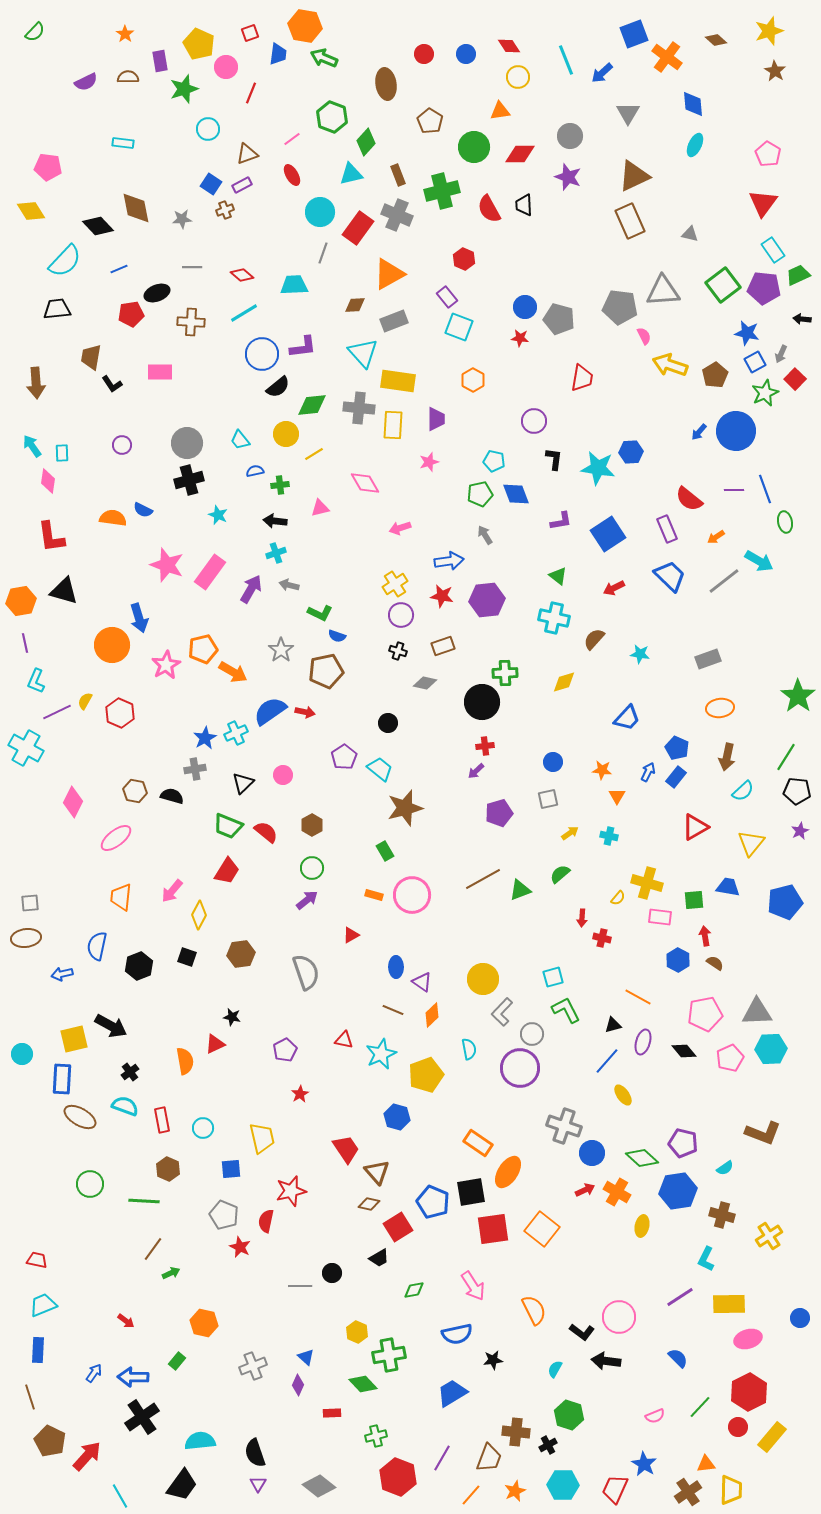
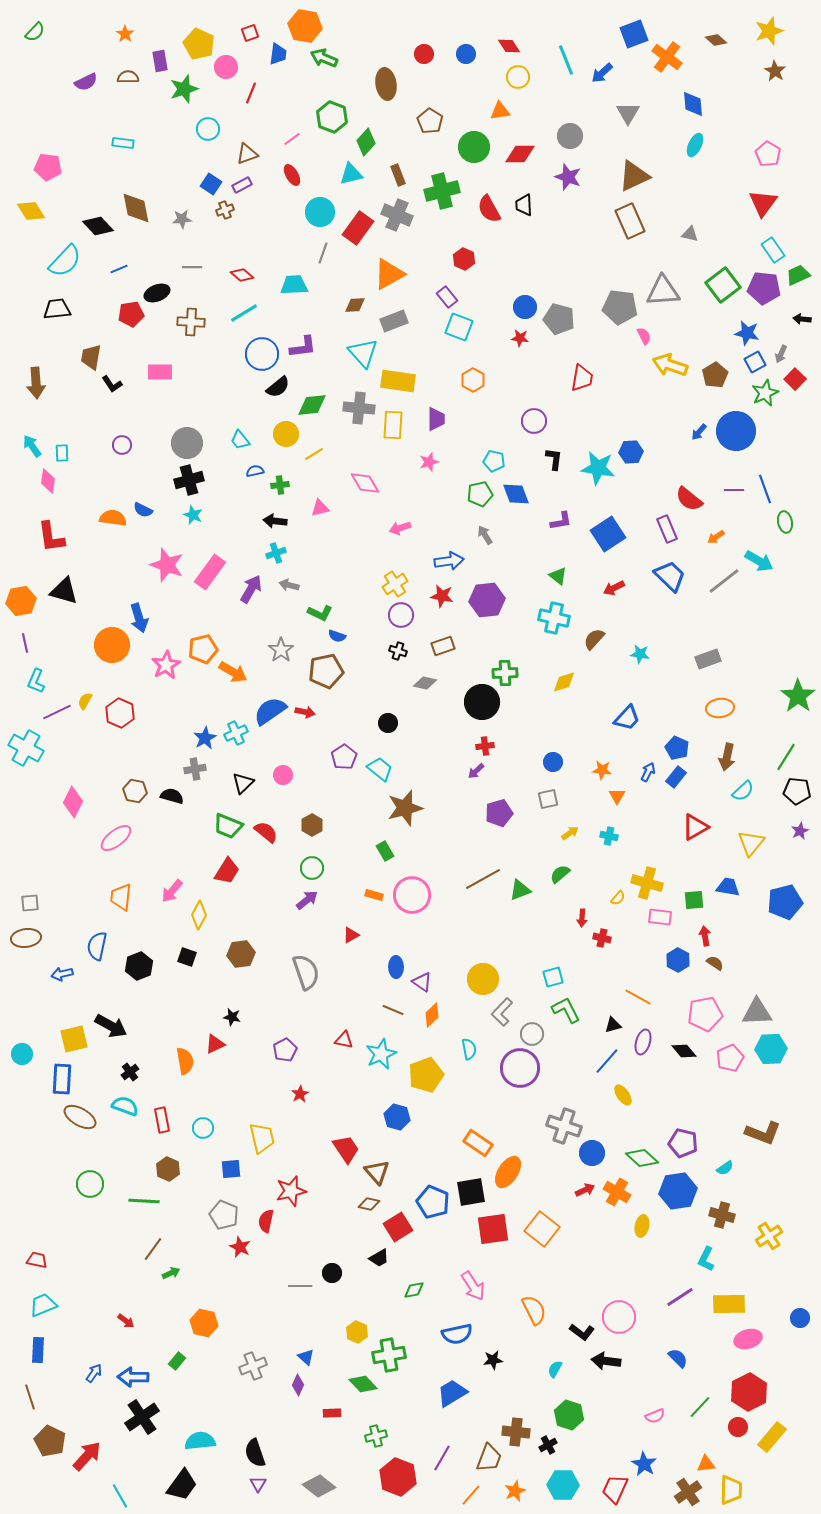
cyan star at (218, 515): moved 25 px left
